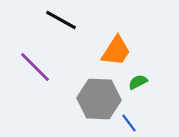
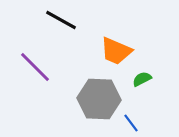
orange trapezoid: rotated 80 degrees clockwise
green semicircle: moved 4 px right, 3 px up
blue line: moved 2 px right
